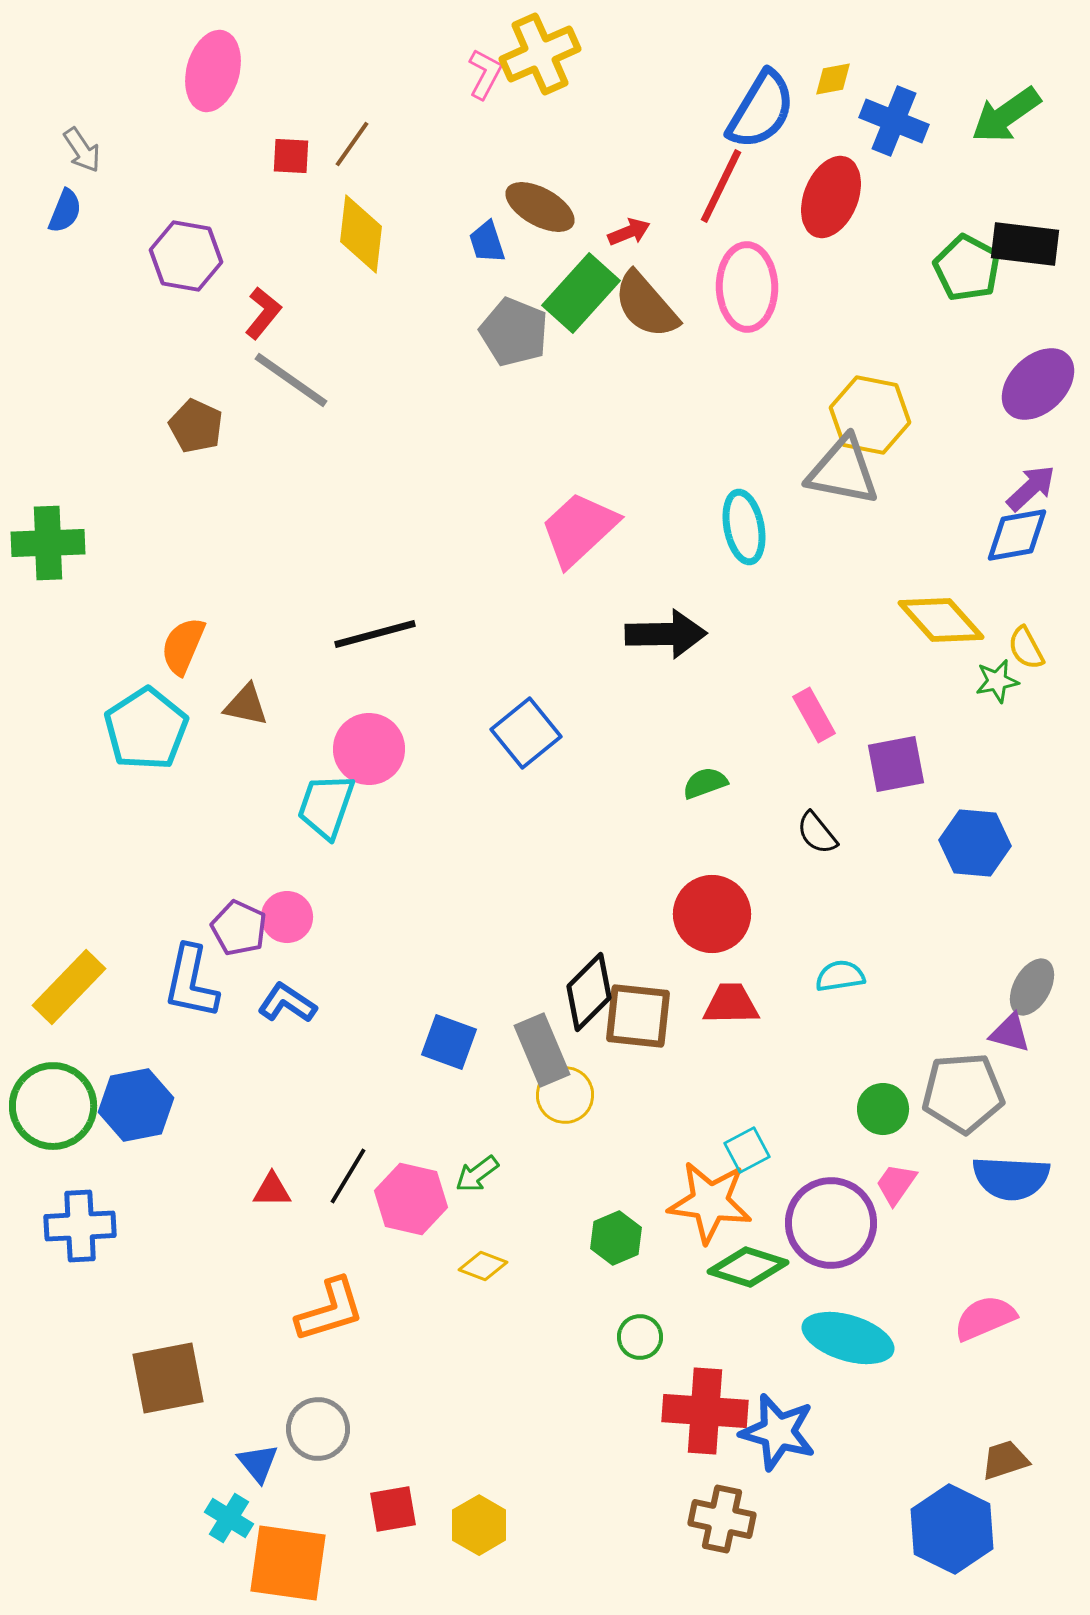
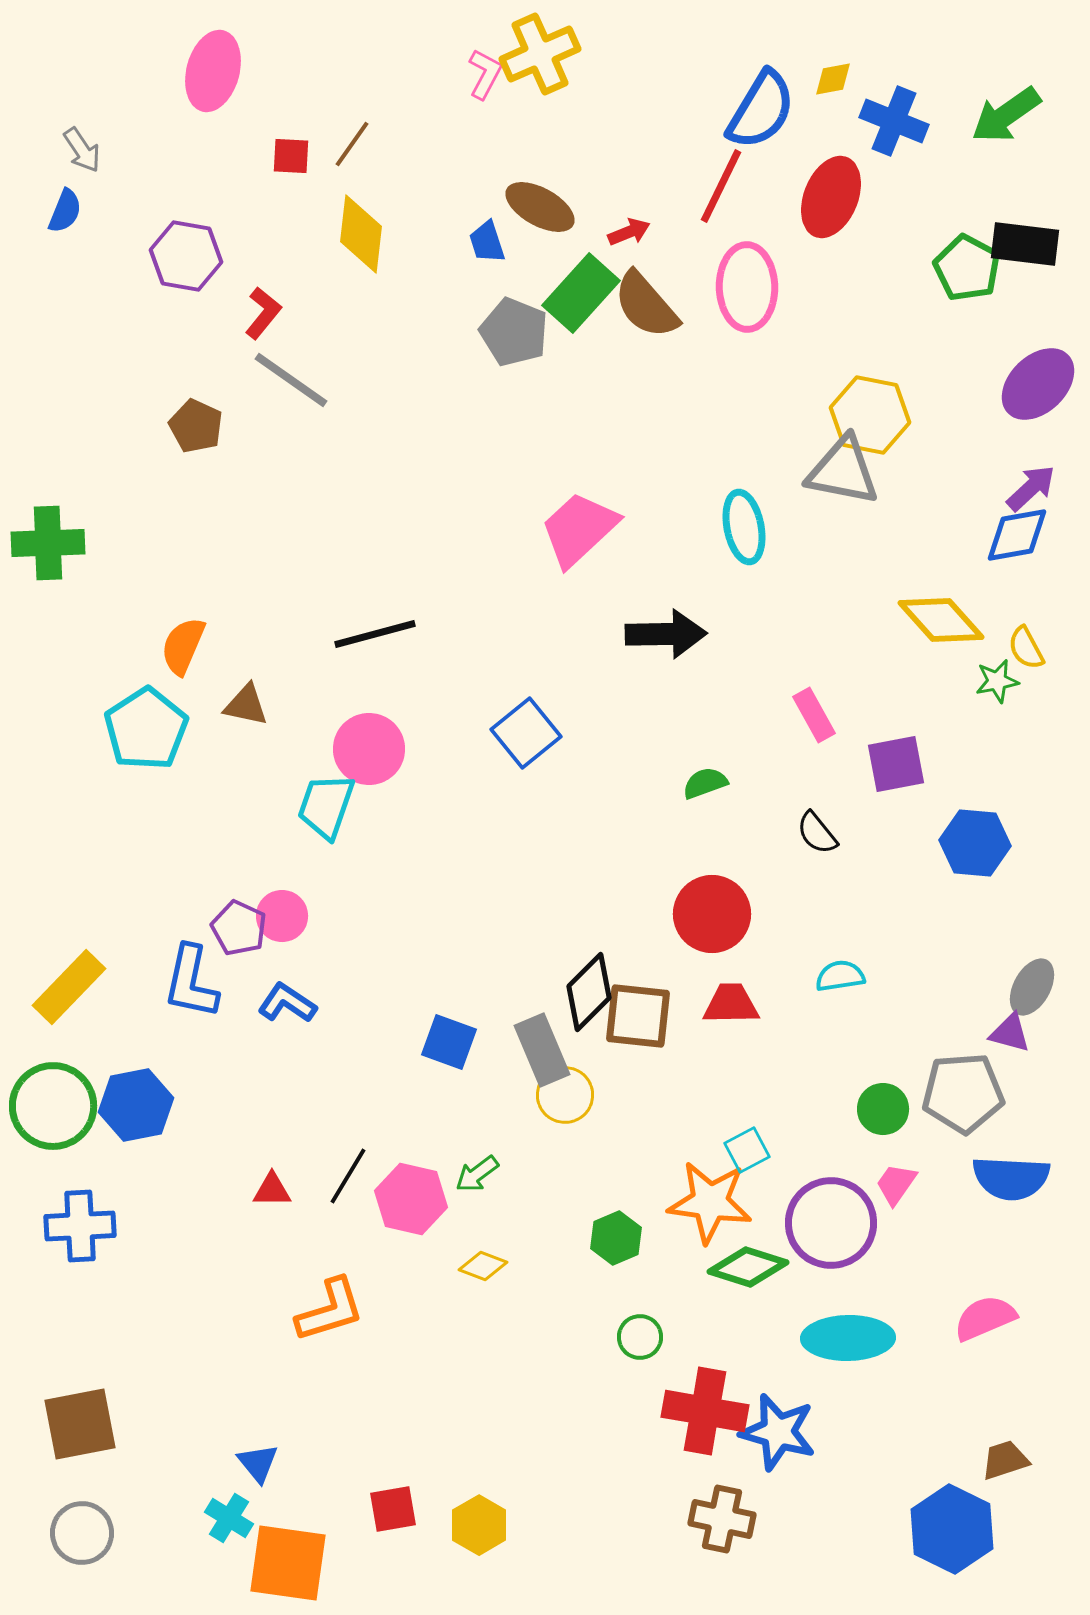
pink circle at (287, 917): moved 5 px left, 1 px up
cyan ellipse at (848, 1338): rotated 18 degrees counterclockwise
brown square at (168, 1378): moved 88 px left, 46 px down
red cross at (705, 1411): rotated 6 degrees clockwise
gray circle at (318, 1429): moved 236 px left, 104 px down
